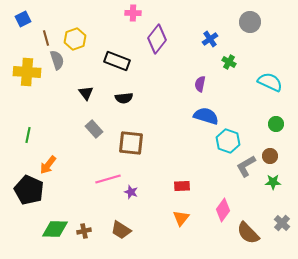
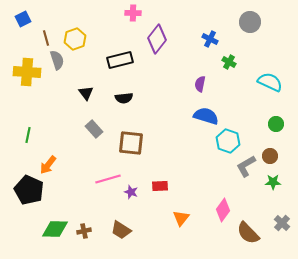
blue cross: rotated 28 degrees counterclockwise
black rectangle: moved 3 px right, 1 px up; rotated 35 degrees counterclockwise
red rectangle: moved 22 px left
